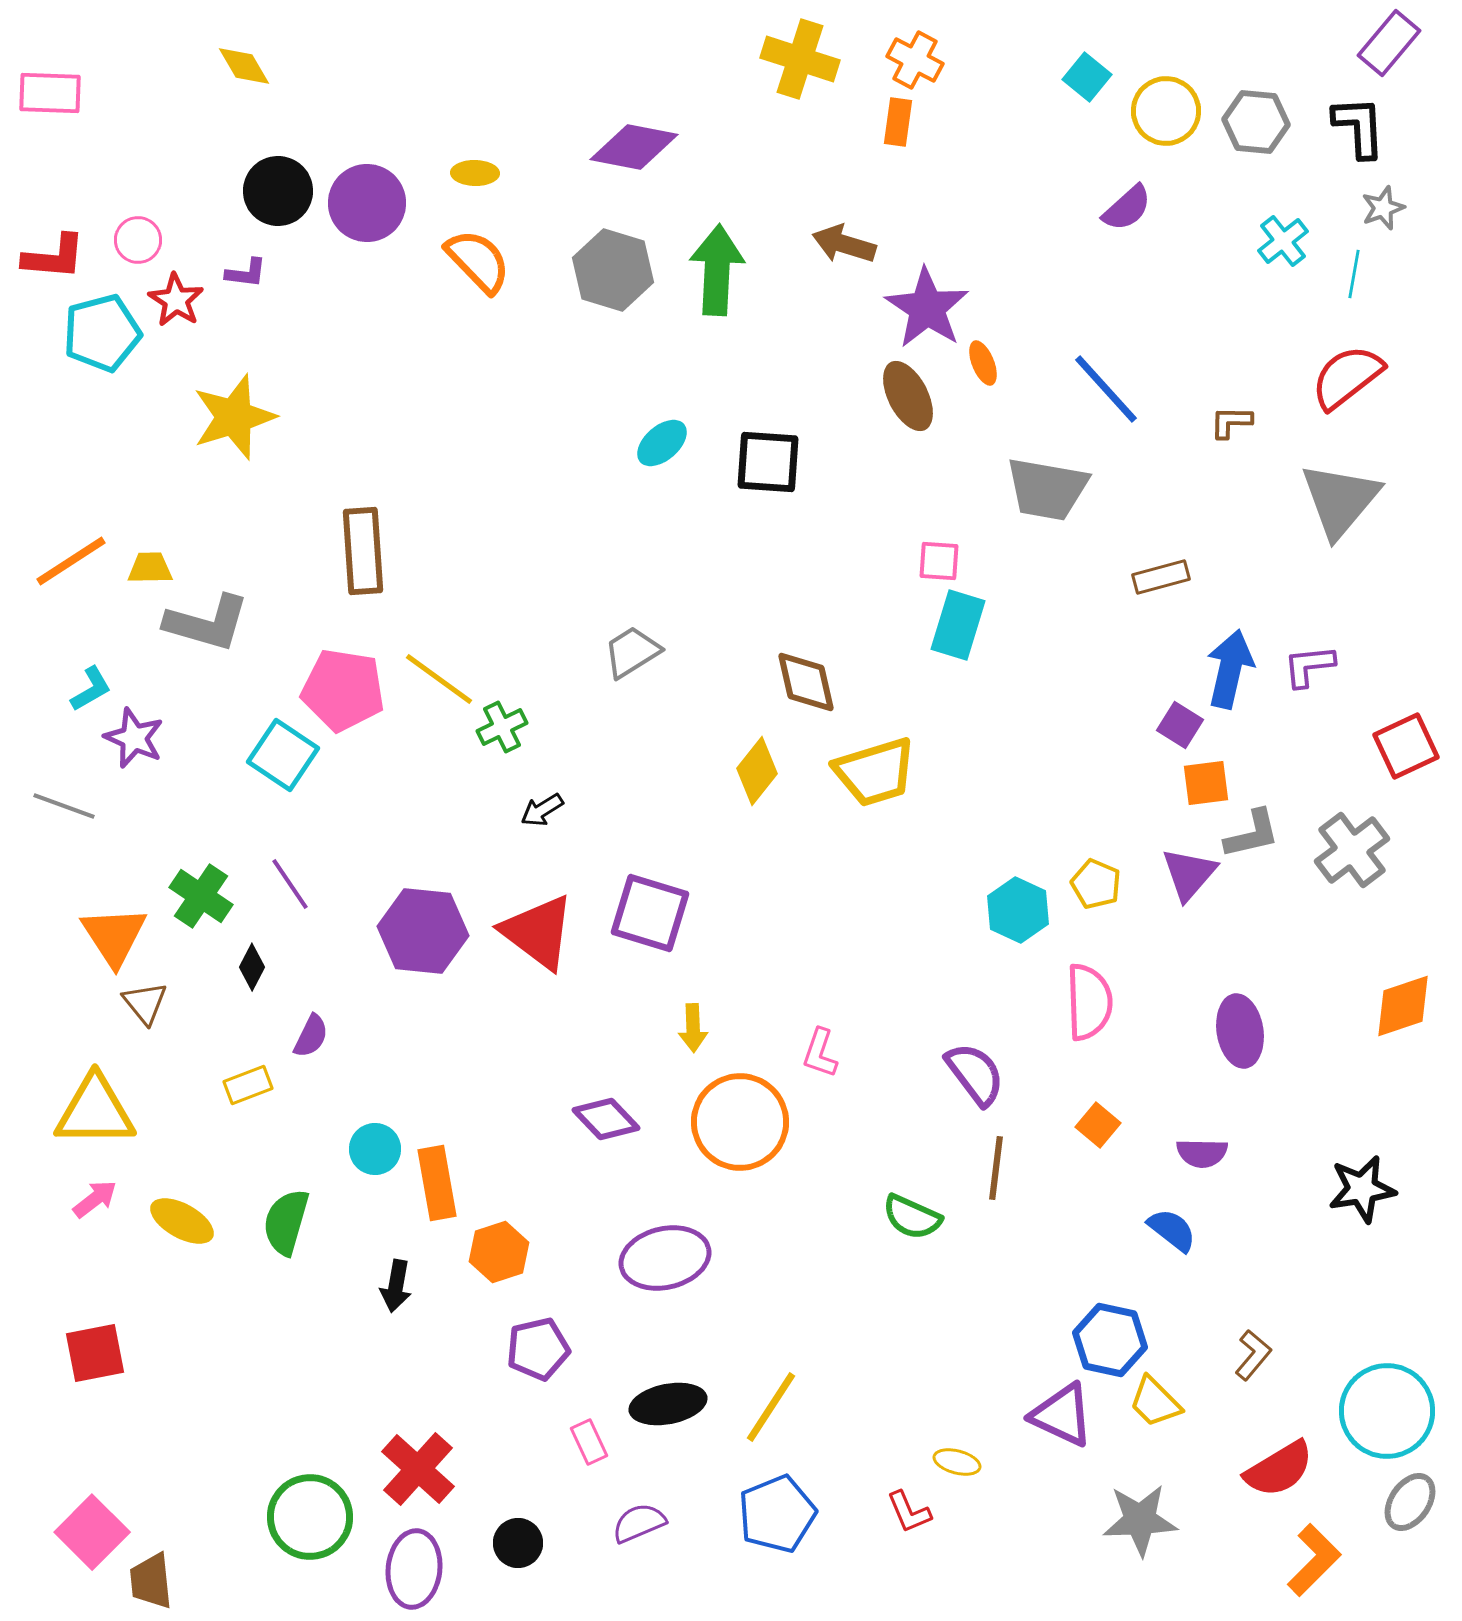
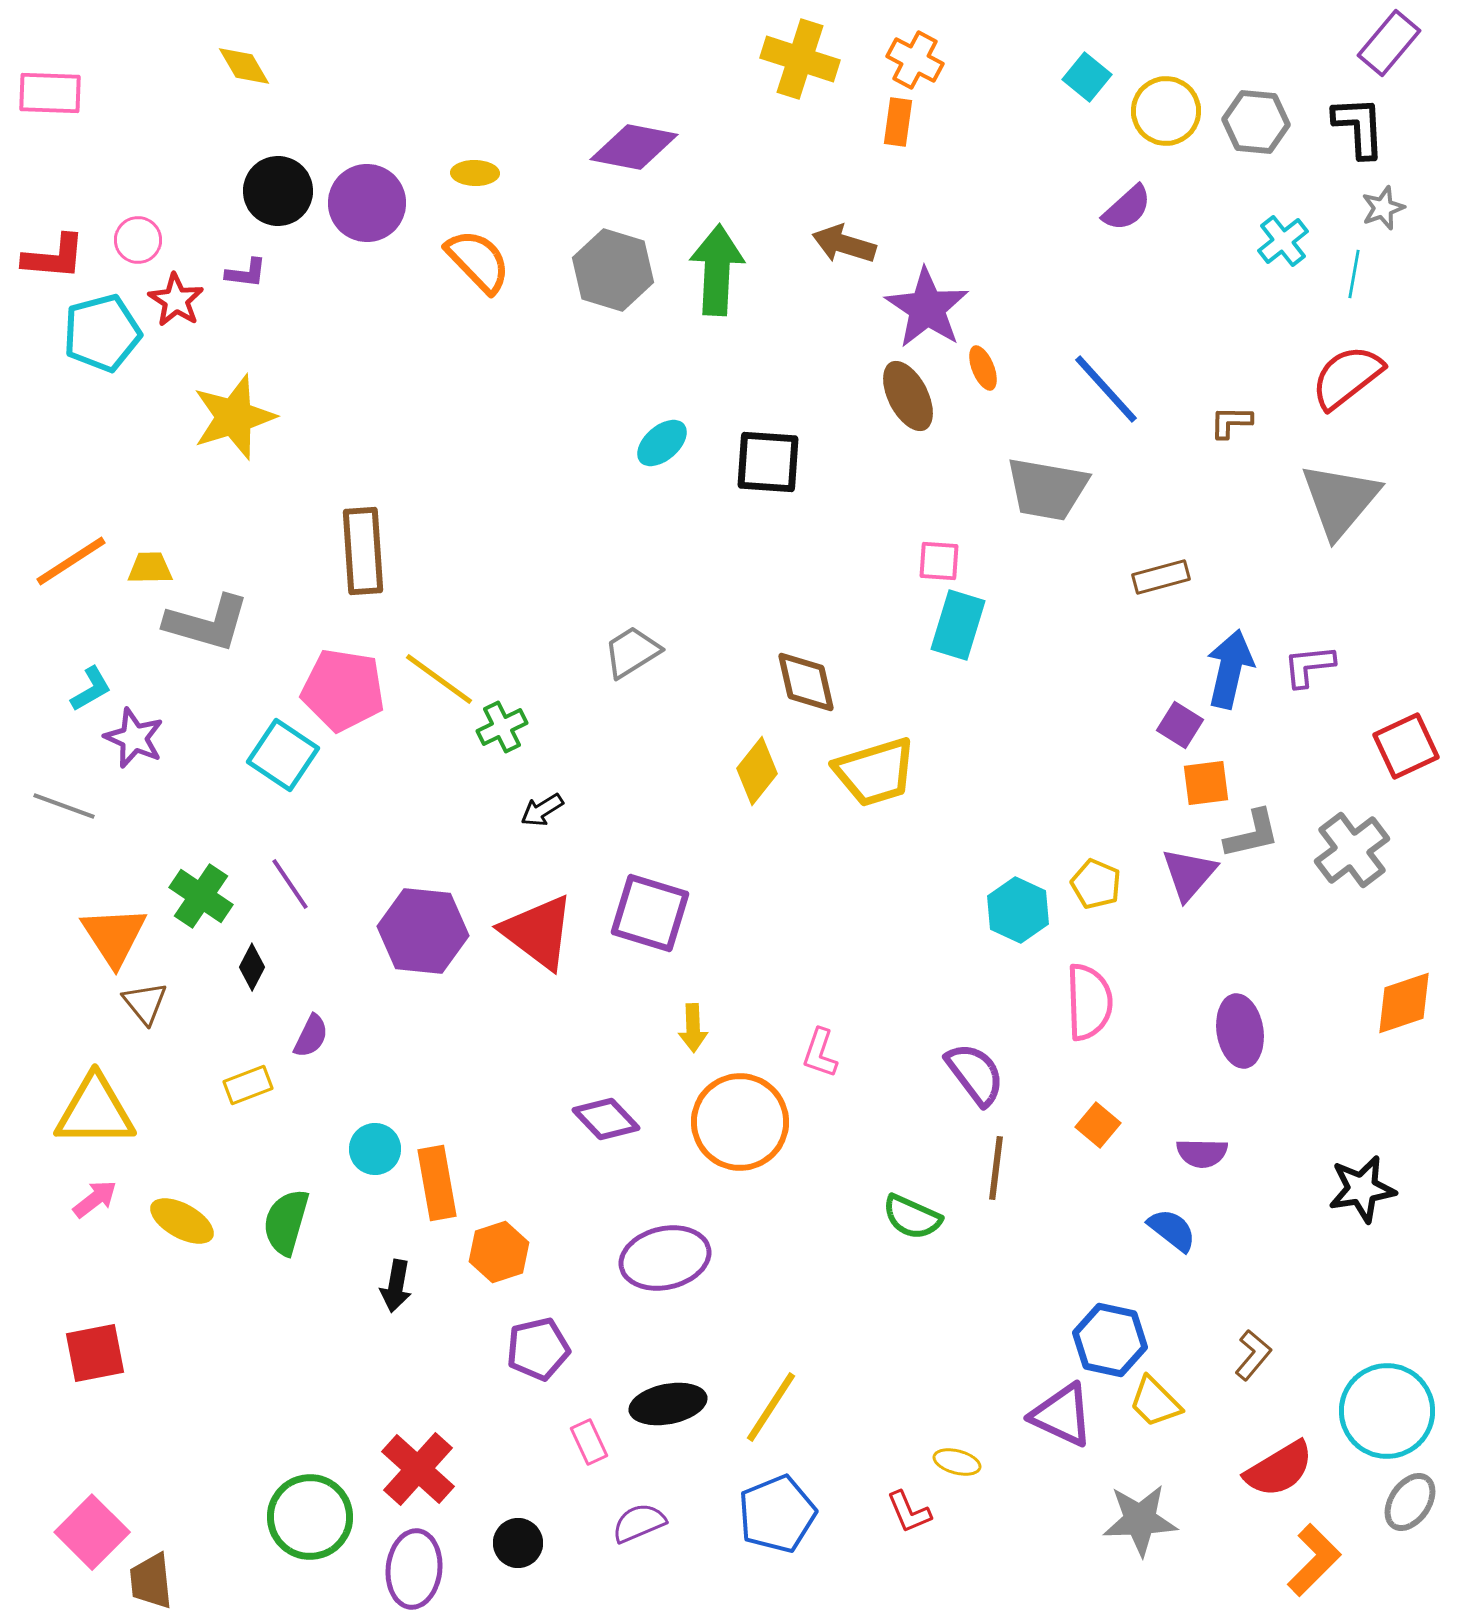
orange ellipse at (983, 363): moved 5 px down
orange diamond at (1403, 1006): moved 1 px right, 3 px up
